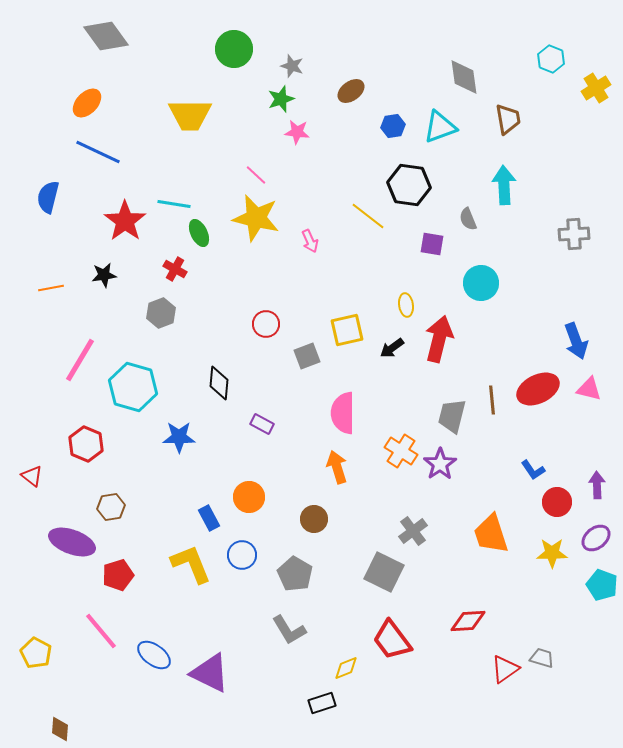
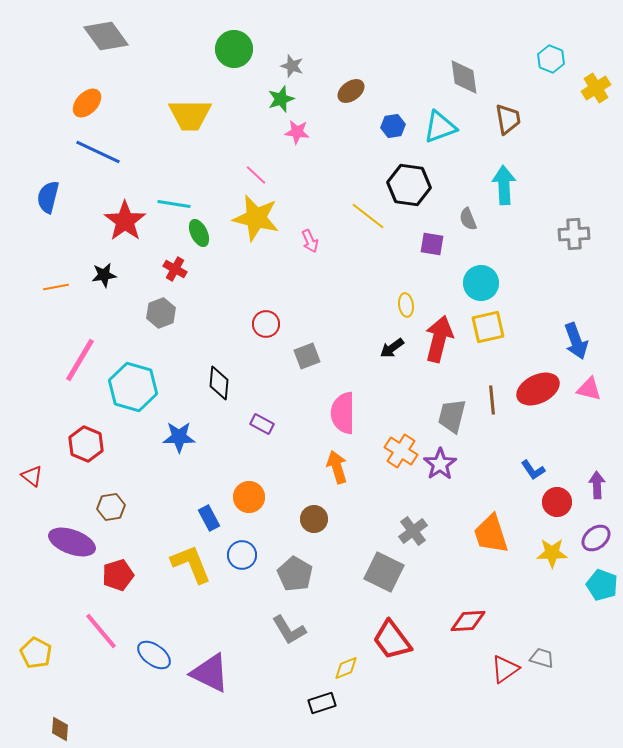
orange line at (51, 288): moved 5 px right, 1 px up
yellow square at (347, 330): moved 141 px right, 3 px up
